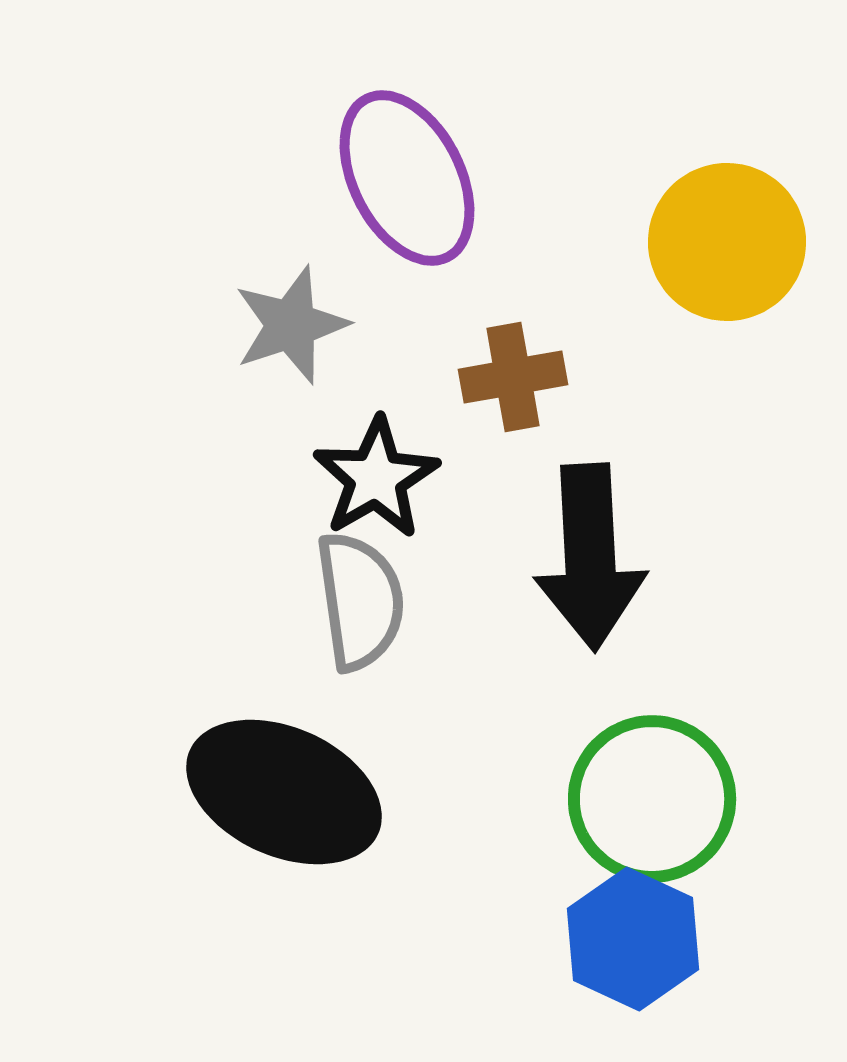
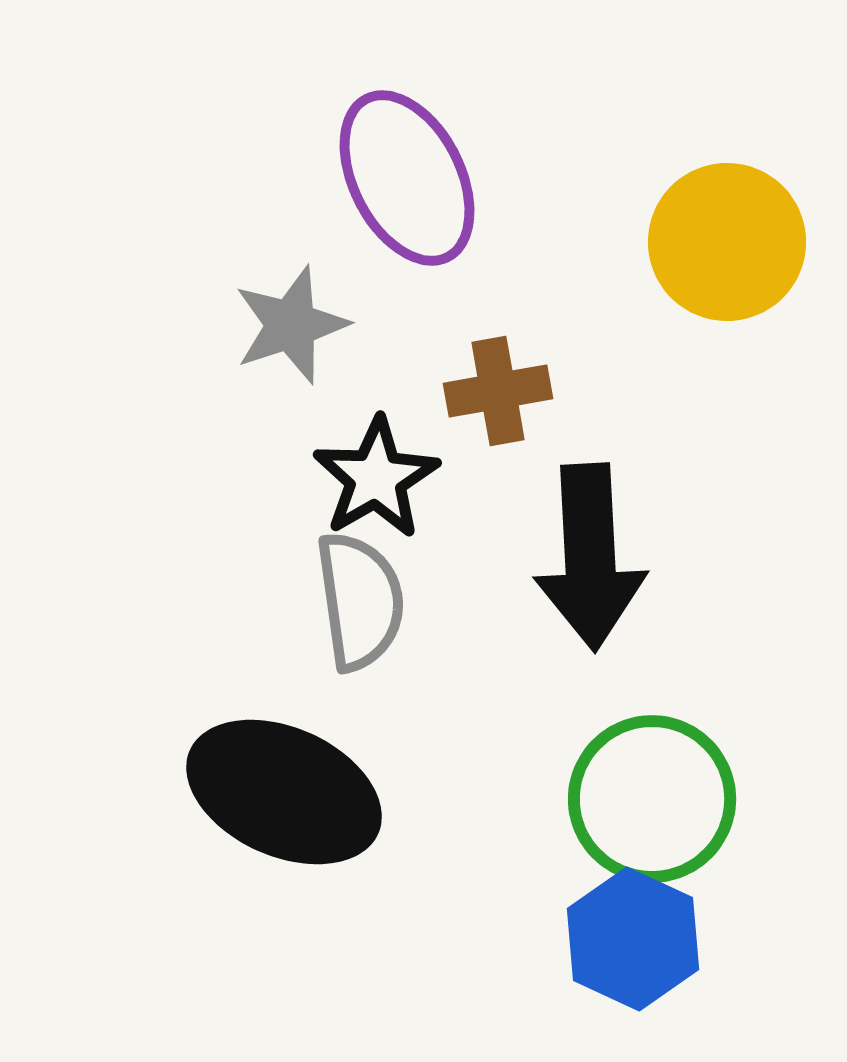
brown cross: moved 15 px left, 14 px down
